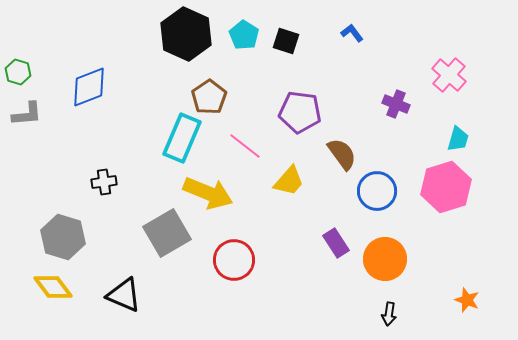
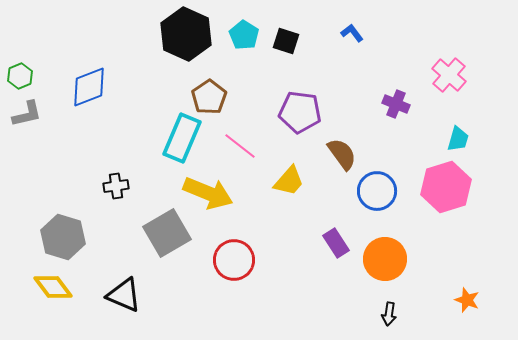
green hexagon: moved 2 px right, 4 px down; rotated 20 degrees clockwise
gray L-shape: rotated 8 degrees counterclockwise
pink line: moved 5 px left
black cross: moved 12 px right, 4 px down
